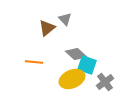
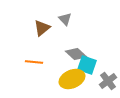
brown triangle: moved 5 px left
gray cross: moved 3 px right, 1 px up
